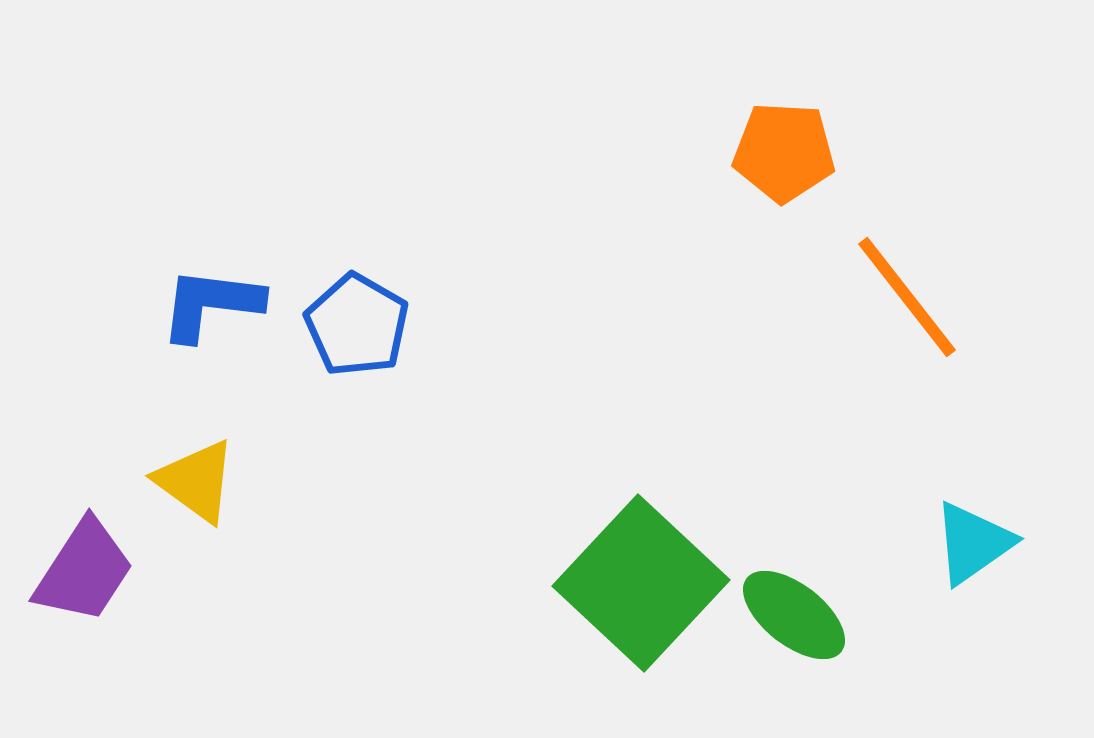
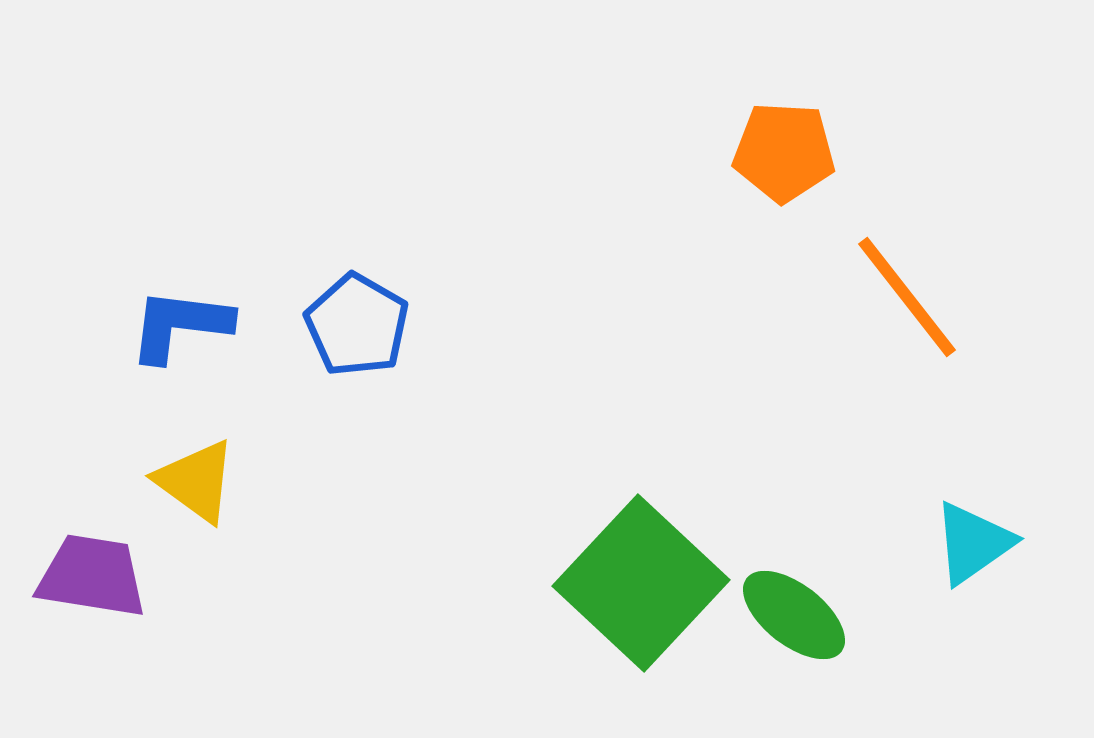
blue L-shape: moved 31 px left, 21 px down
purple trapezoid: moved 8 px right, 5 px down; rotated 114 degrees counterclockwise
